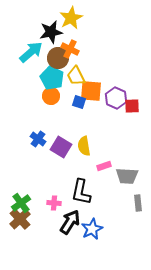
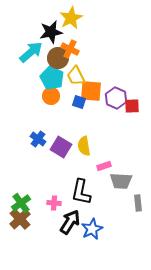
gray trapezoid: moved 6 px left, 5 px down
